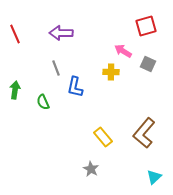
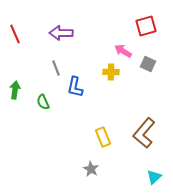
yellow rectangle: rotated 18 degrees clockwise
